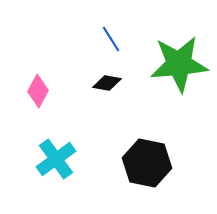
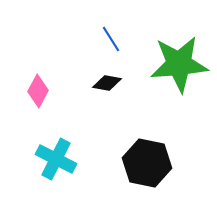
cyan cross: rotated 27 degrees counterclockwise
